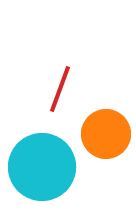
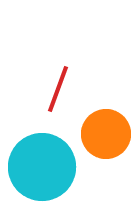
red line: moved 2 px left
